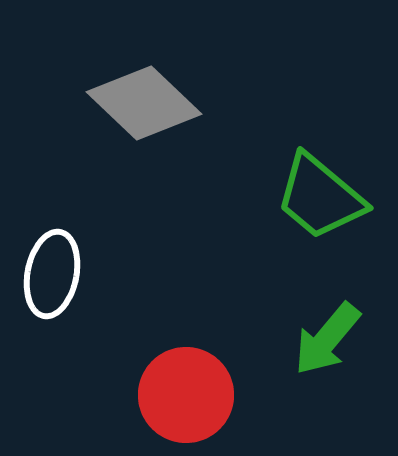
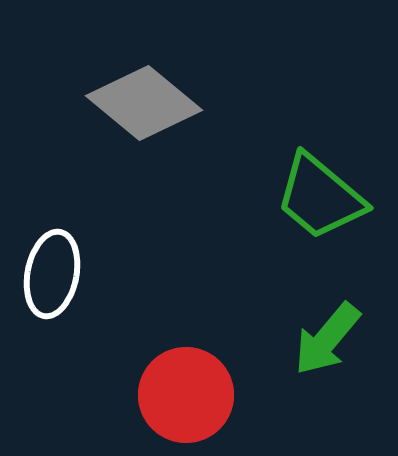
gray diamond: rotated 4 degrees counterclockwise
